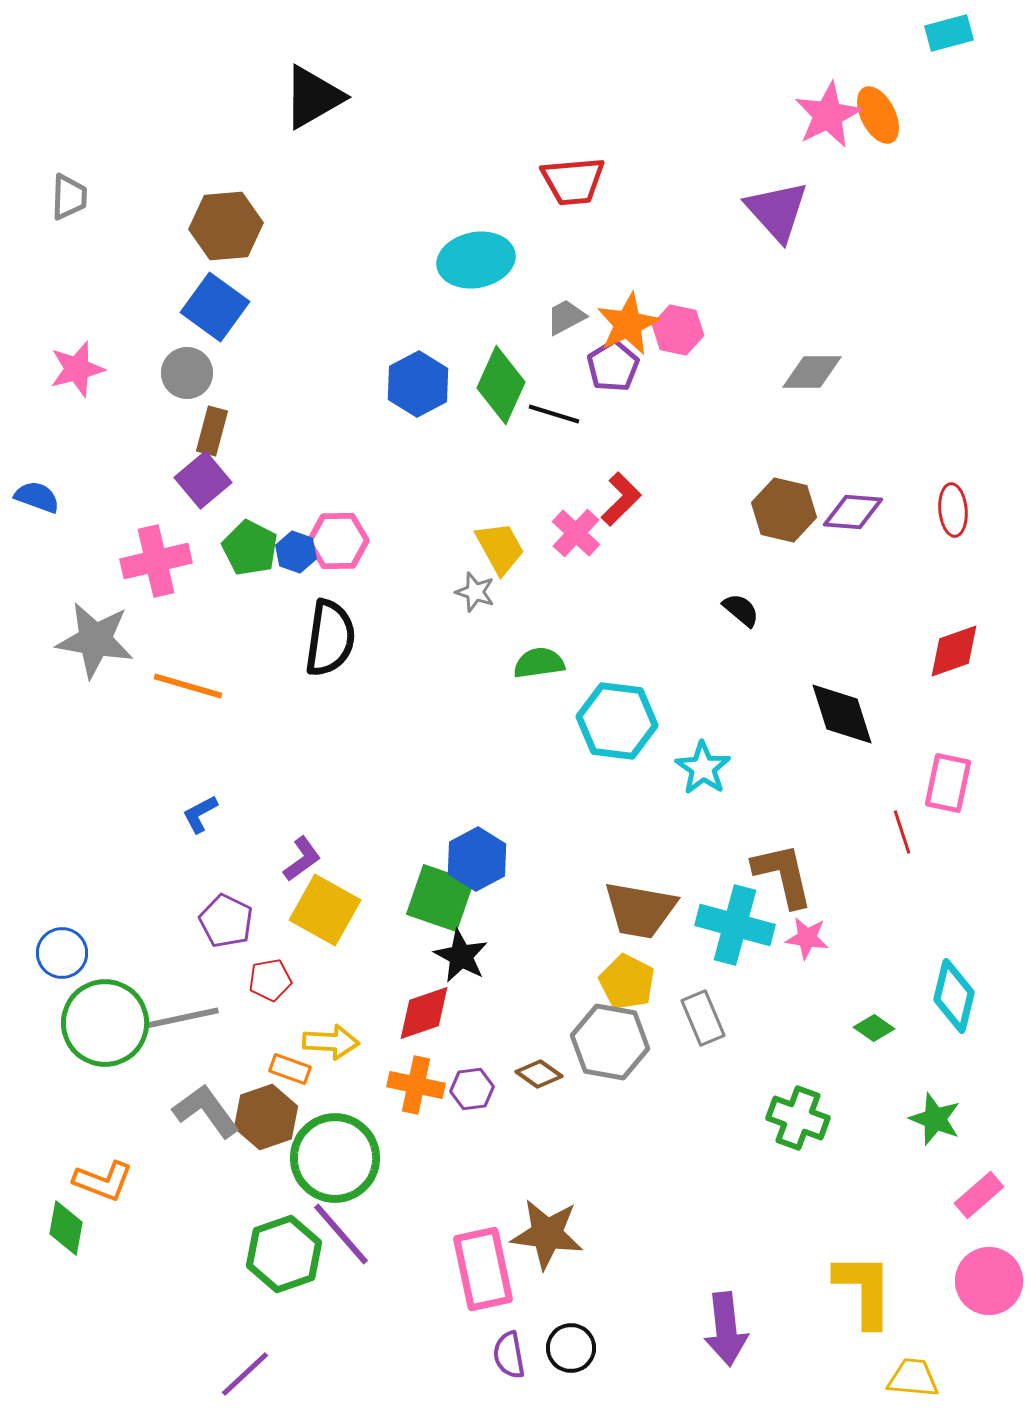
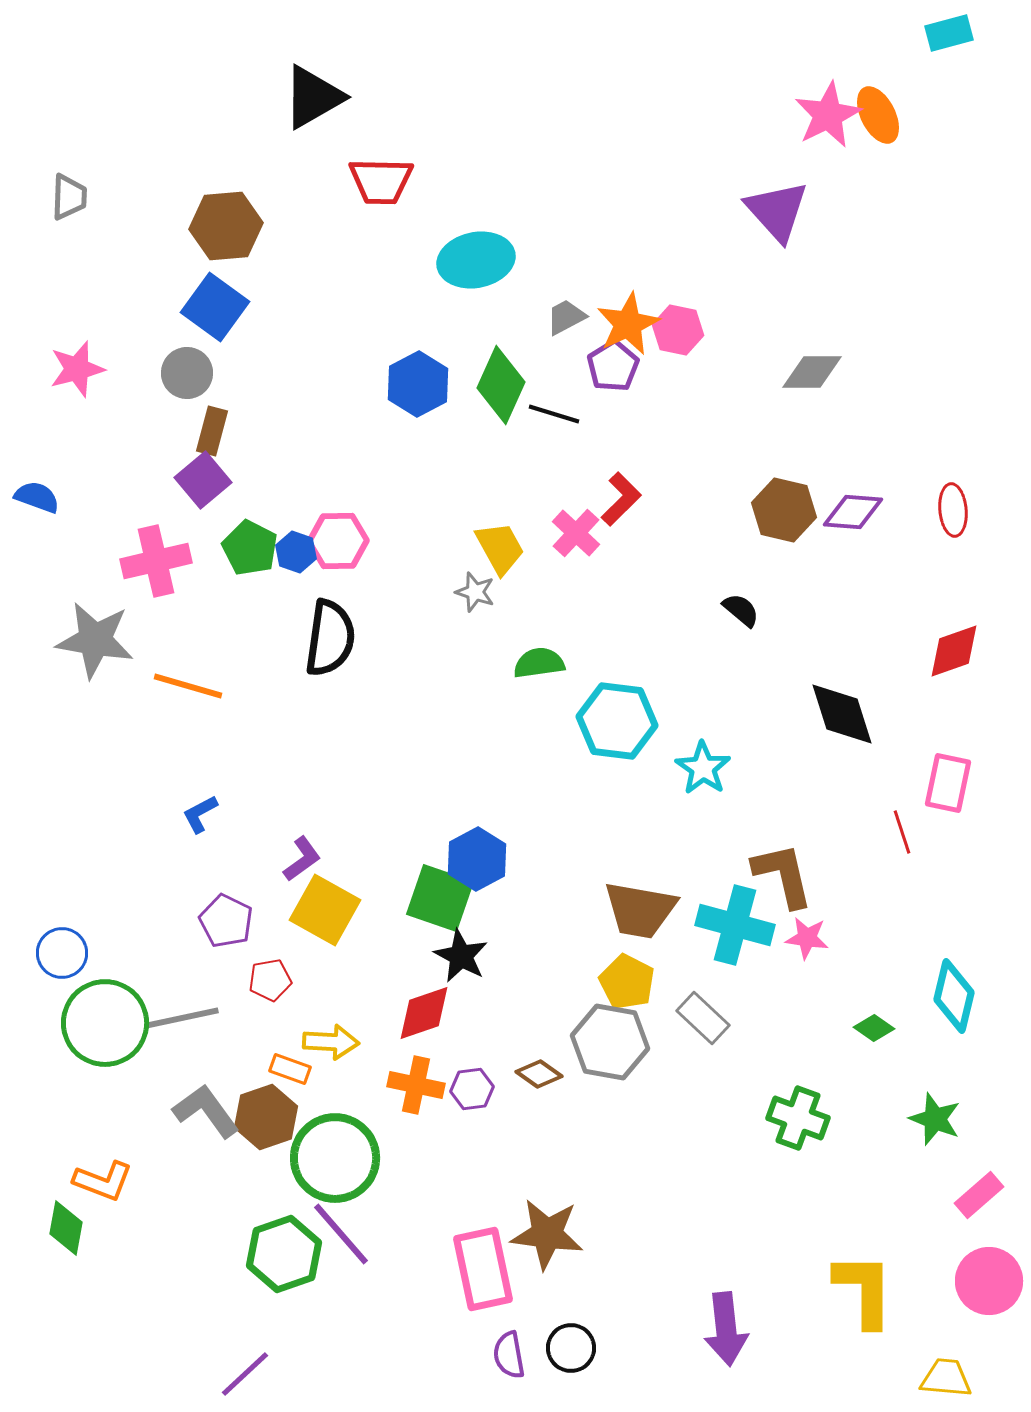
red trapezoid at (573, 181): moved 192 px left; rotated 6 degrees clockwise
gray rectangle at (703, 1018): rotated 24 degrees counterclockwise
yellow trapezoid at (913, 1378): moved 33 px right
